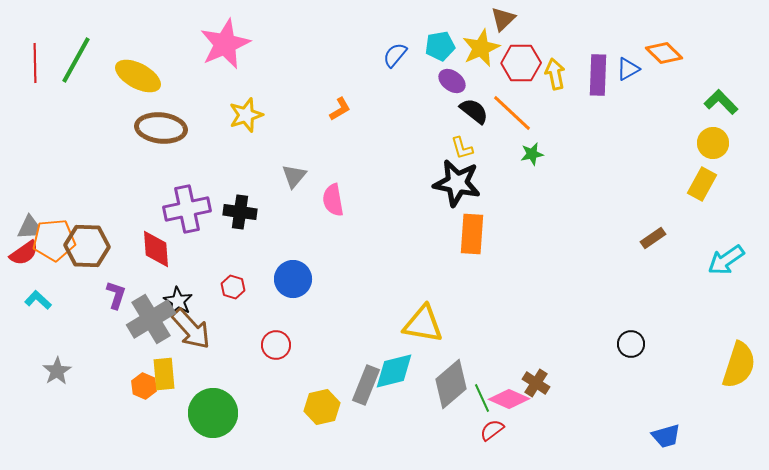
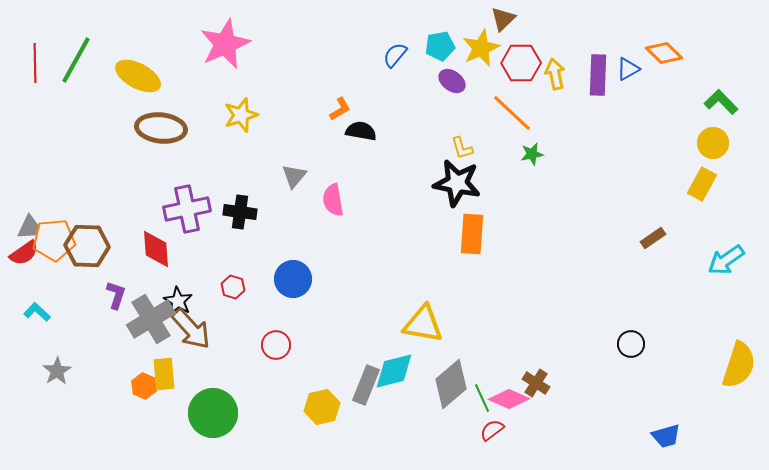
black semicircle at (474, 111): moved 113 px left, 20 px down; rotated 28 degrees counterclockwise
yellow star at (246, 115): moved 5 px left
cyan L-shape at (38, 300): moved 1 px left, 12 px down
